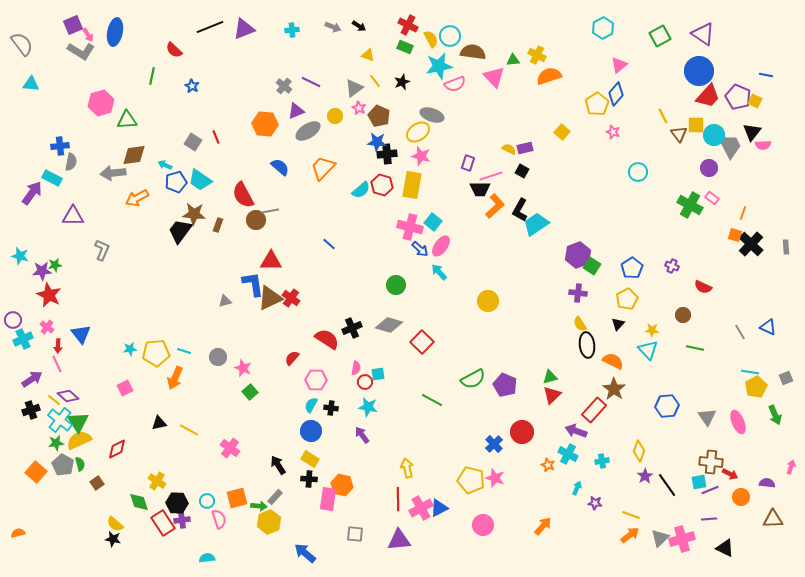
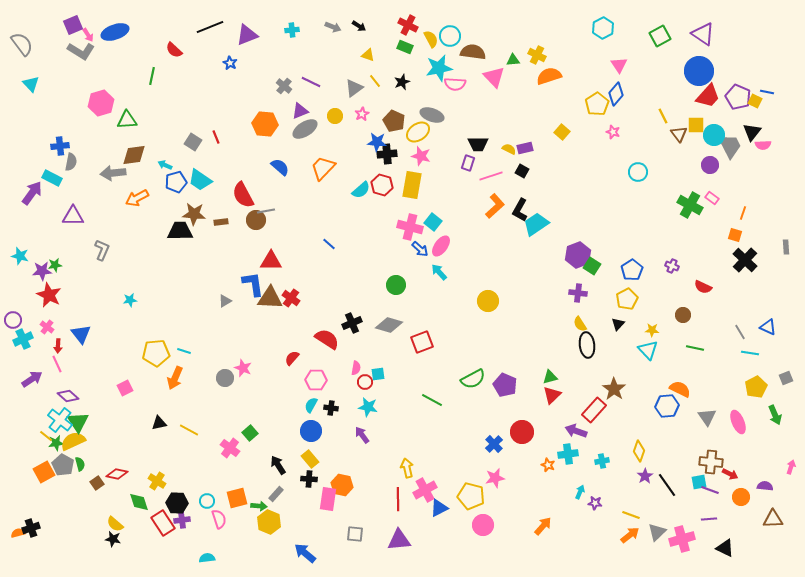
purple triangle at (244, 29): moved 3 px right, 6 px down
blue ellipse at (115, 32): rotated 60 degrees clockwise
pink triangle at (619, 65): rotated 24 degrees counterclockwise
cyan star at (439, 66): moved 2 px down
blue line at (766, 75): moved 1 px right, 17 px down
cyan triangle at (31, 84): rotated 42 degrees clockwise
pink semicircle at (455, 84): rotated 25 degrees clockwise
blue star at (192, 86): moved 38 px right, 23 px up
pink star at (359, 108): moved 3 px right, 6 px down; rotated 16 degrees clockwise
purple triangle at (296, 111): moved 4 px right
brown pentagon at (379, 116): moved 15 px right, 5 px down
gray ellipse at (308, 131): moved 3 px left, 2 px up
purple circle at (709, 168): moved 1 px right, 3 px up
black trapezoid at (480, 189): moved 2 px left, 45 px up
gray line at (270, 211): moved 4 px left
brown rectangle at (218, 225): moved 3 px right, 3 px up; rotated 64 degrees clockwise
black trapezoid at (180, 231): rotated 52 degrees clockwise
black cross at (751, 244): moved 6 px left, 16 px down
blue pentagon at (632, 268): moved 2 px down
brown triangle at (270, 298): rotated 28 degrees clockwise
gray triangle at (225, 301): rotated 16 degrees counterclockwise
black cross at (352, 328): moved 5 px up
red square at (422, 342): rotated 25 degrees clockwise
cyan star at (130, 349): moved 49 px up
gray circle at (218, 357): moved 7 px right, 21 px down
orange semicircle at (613, 361): moved 67 px right, 28 px down
cyan line at (750, 372): moved 19 px up
green square at (250, 392): moved 41 px down
yellow line at (54, 400): moved 8 px left, 36 px down
black cross at (31, 410): moved 118 px down
yellow semicircle at (79, 440): moved 6 px left, 1 px down
red diamond at (117, 449): moved 25 px down; rotated 40 degrees clockwise
cyan cross at (568, 454): rotated 36 degrees counterclockwise
yellow rectangle at (310, 459): rotated 18 degrees clockwise
orange square at (36, 472): moved 8 px right; rotated 20 degrees clockwise
pink star at (495, 478): rotated 30 degrees counterclockwise
yellow pentagon at (471, 480): moved 16 px down
purple semicircle at (767, 483): moved 2 px left, 3 px down
cyan arrow at (577, 488): moved 3 px right, 4 px down
purple line at (710, 490): rotated 42 degrees clockwise
gray rectangle at (275, 497): moved 1 px right, 3 px up
pink cross at (421, 508): moved 4 px right, 18 px up
yellow hexagon at (269, 522): rotated 15 degrees counterclockwise
gray triangle at (660, 538): moved 3 px left, 6 px up
